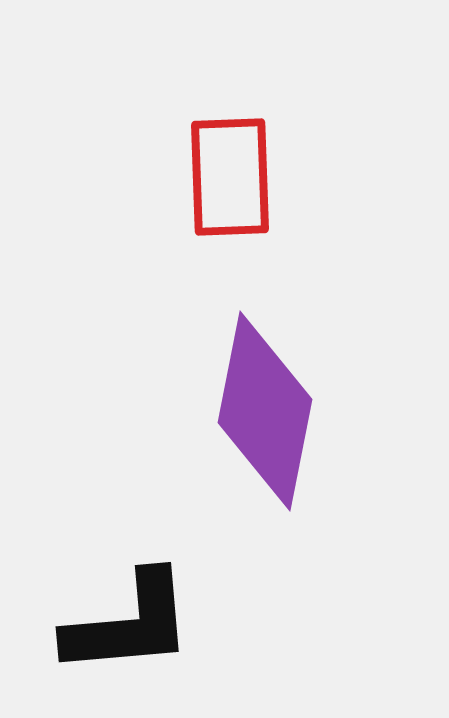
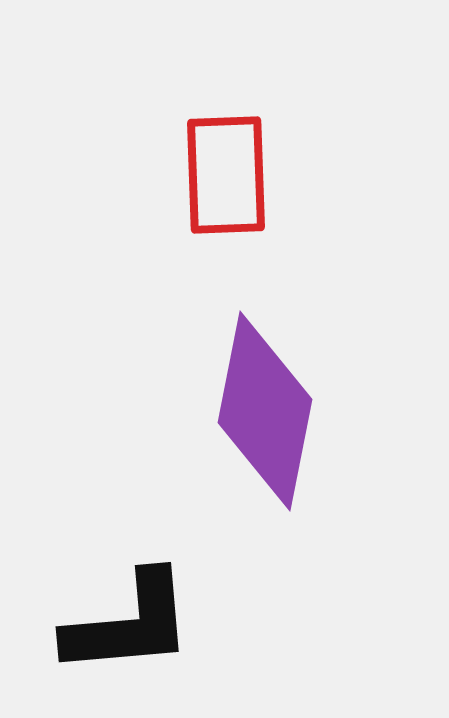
red rectangle: moved 4 px left, 2 px up
